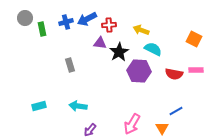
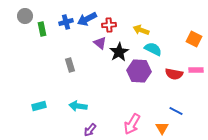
gray circle: moved 2 px up
purple triangle: rotated 32 degrees clockwise
blue line: rotated 56 degrees clockwise
